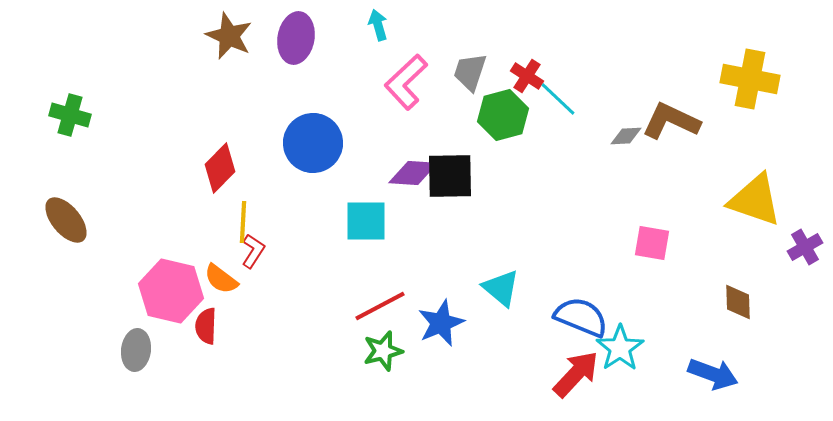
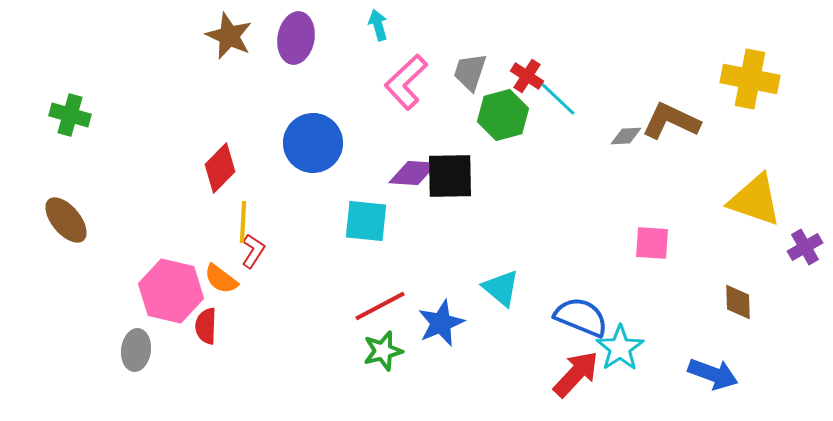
cyan square: rotated 6 degrees clockwise
pink square: rotated 6 degrees counterclockwise
